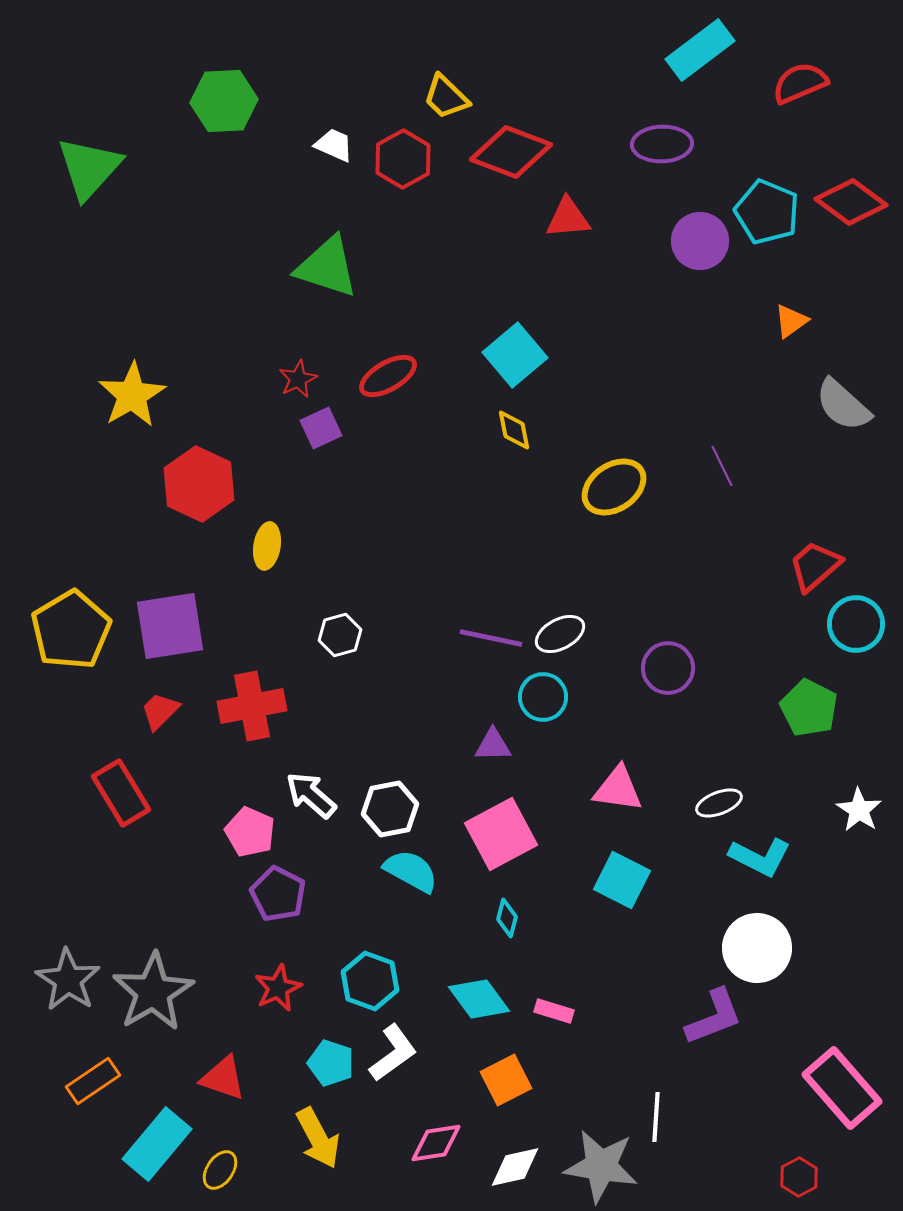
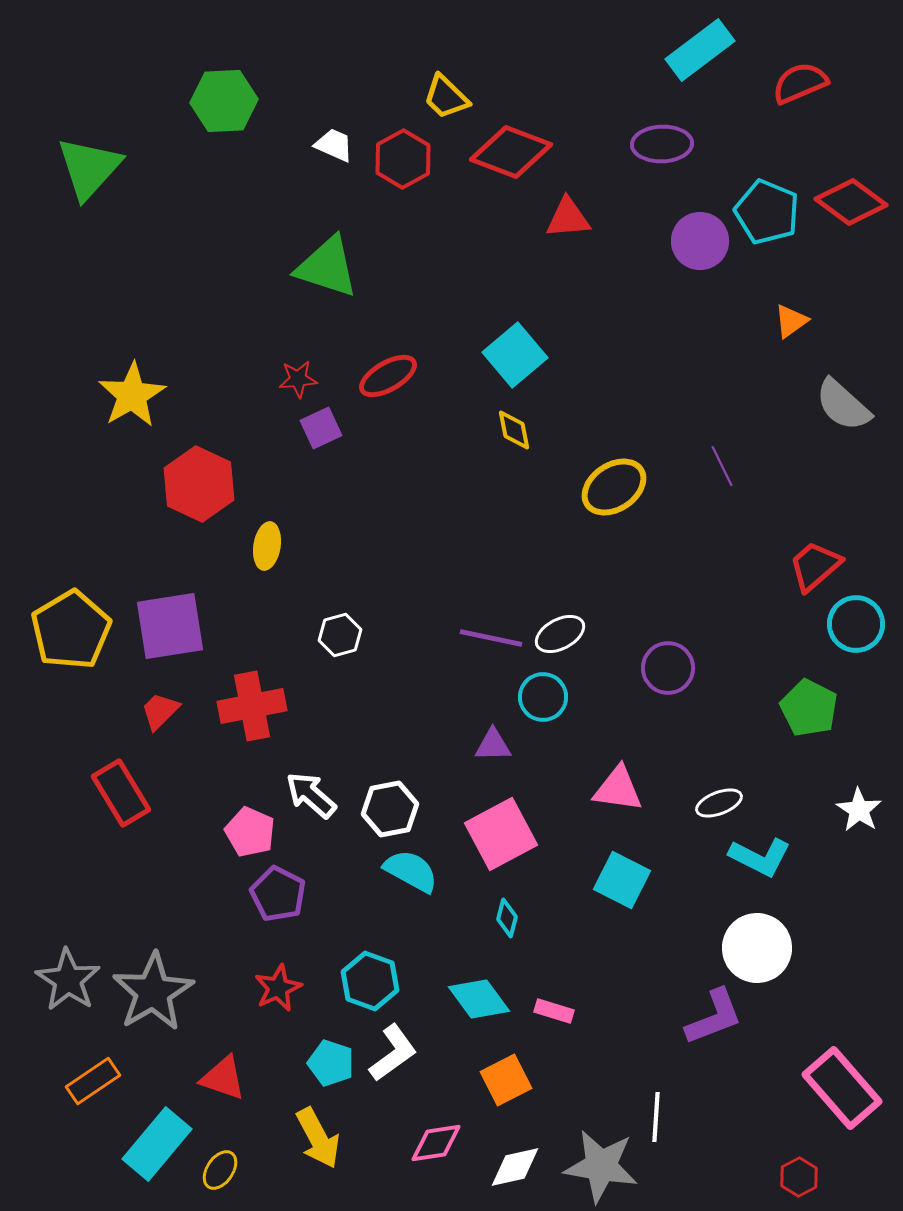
red star at (298, 379): rotated 21 degrees clockwise
